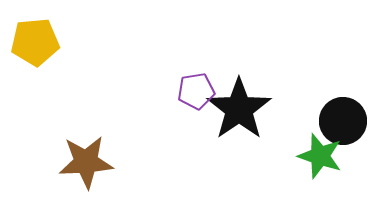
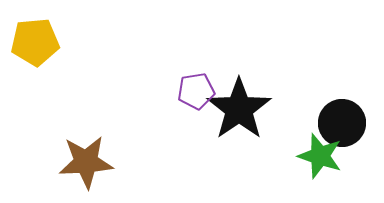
black circle: moved 1 px left, 2 px down
